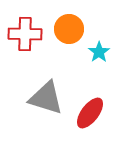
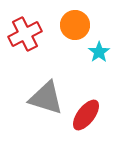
orange circle: moved 6 px right, 4 px up
red cross: rotated 28 degrees counterclockwise
red ellipse: moved 4 px left, 2 px down
